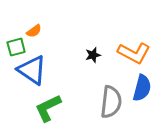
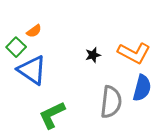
green square: rotated 30 degrees counterclockwise
green L-shape: moved 4 px right, 7 px down
